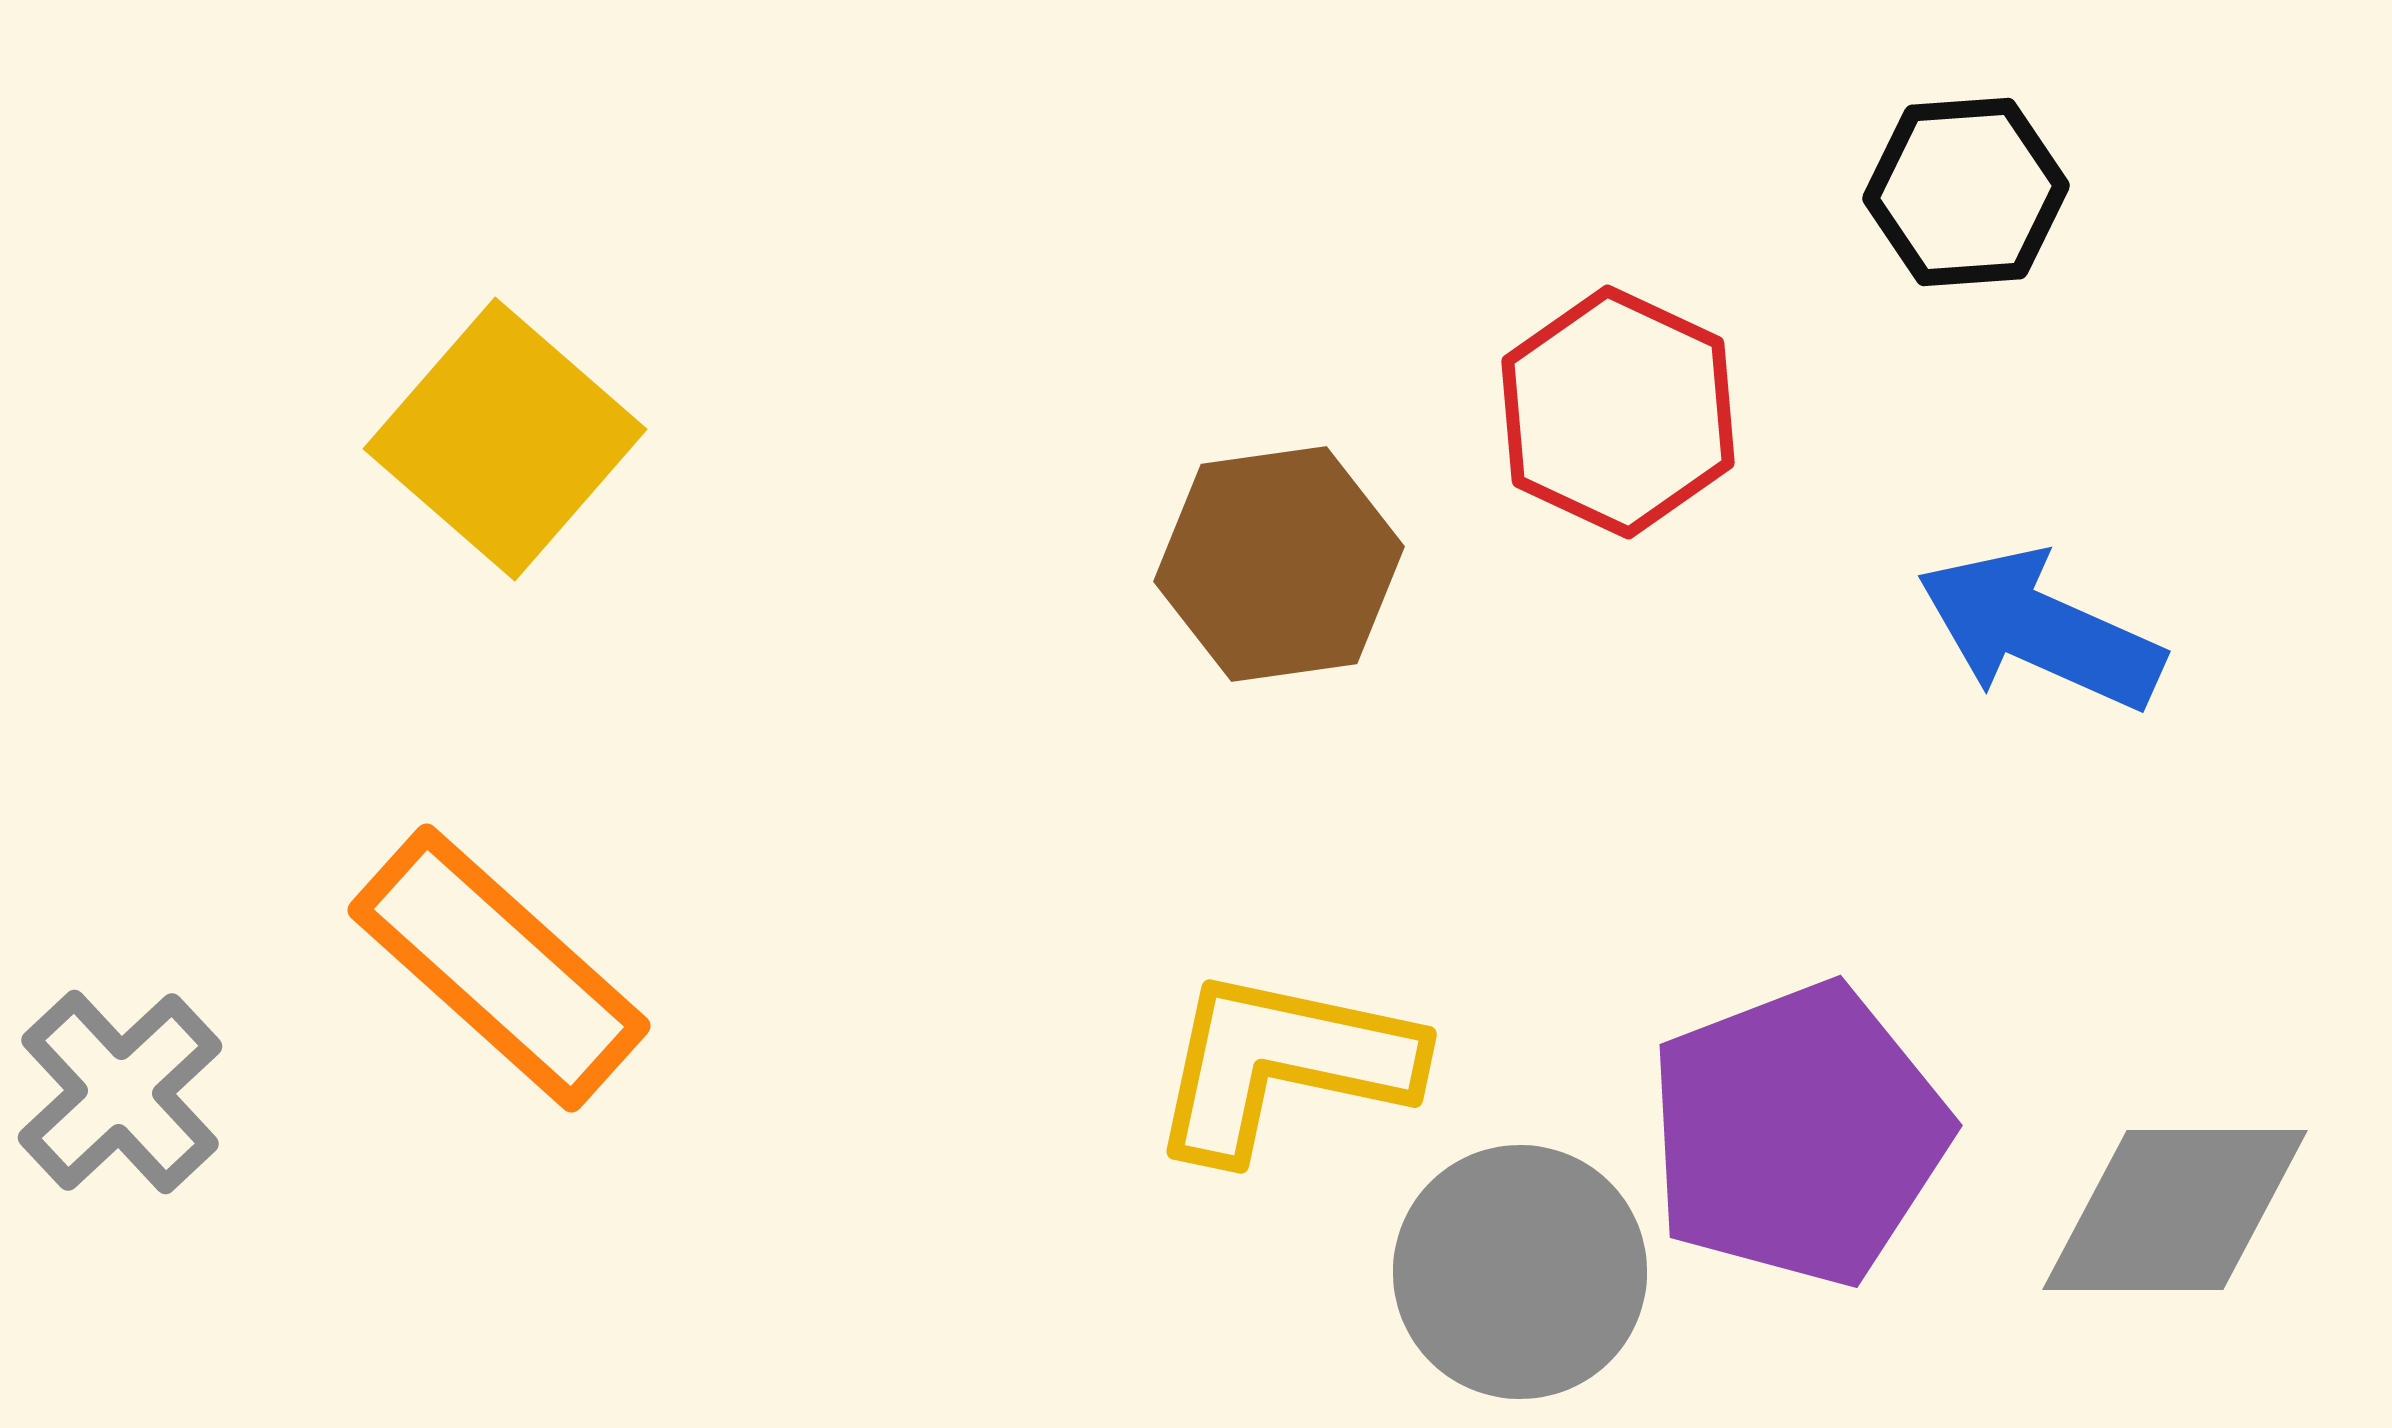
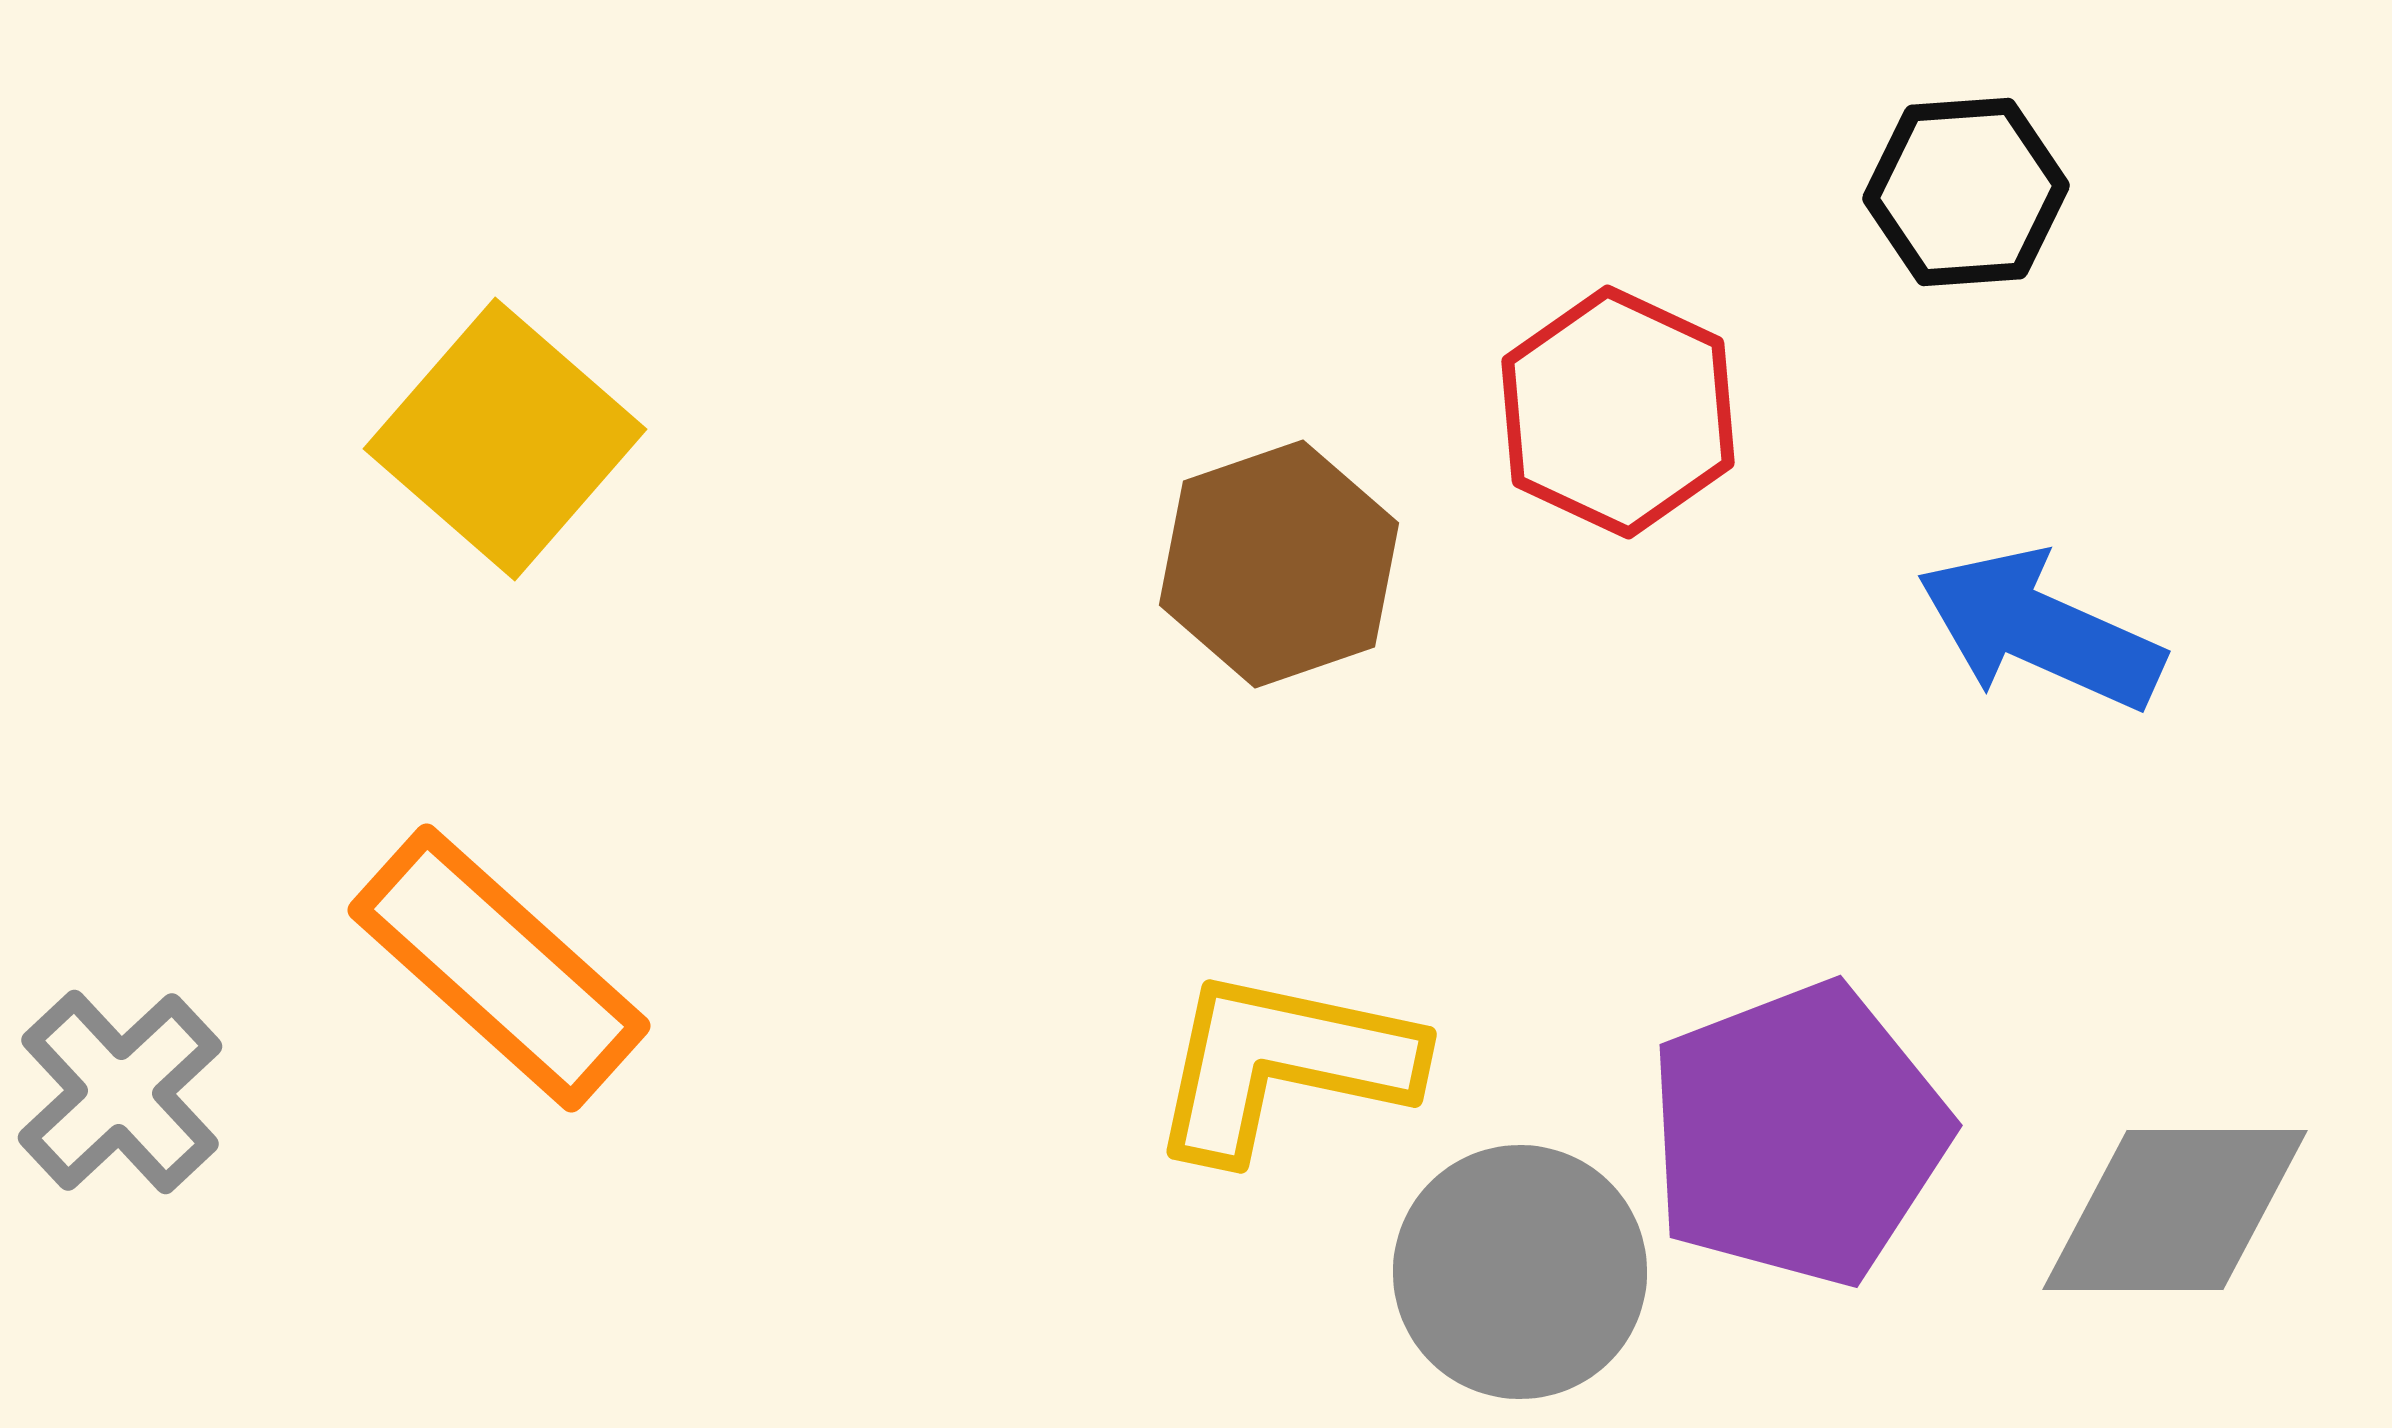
brown hexagon: rotated 11 degrees counterclockwise
